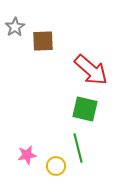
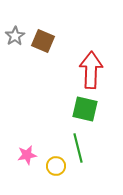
gray star: moved 9 px down
brown square: rotated 25 degrees clockwise
red arrow: rotated 129 degrees counterclockwise
